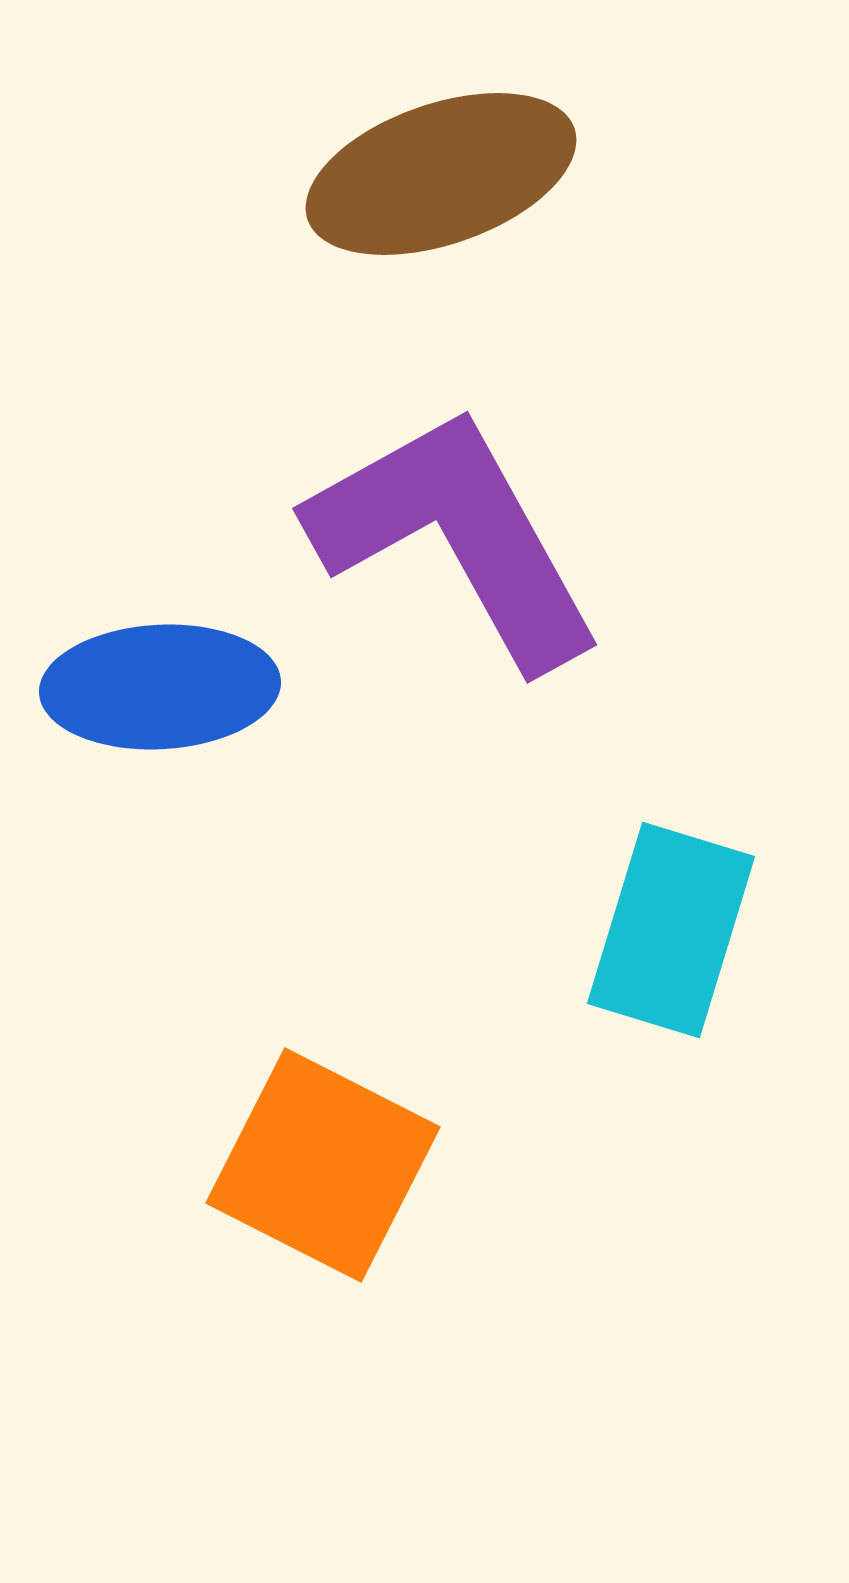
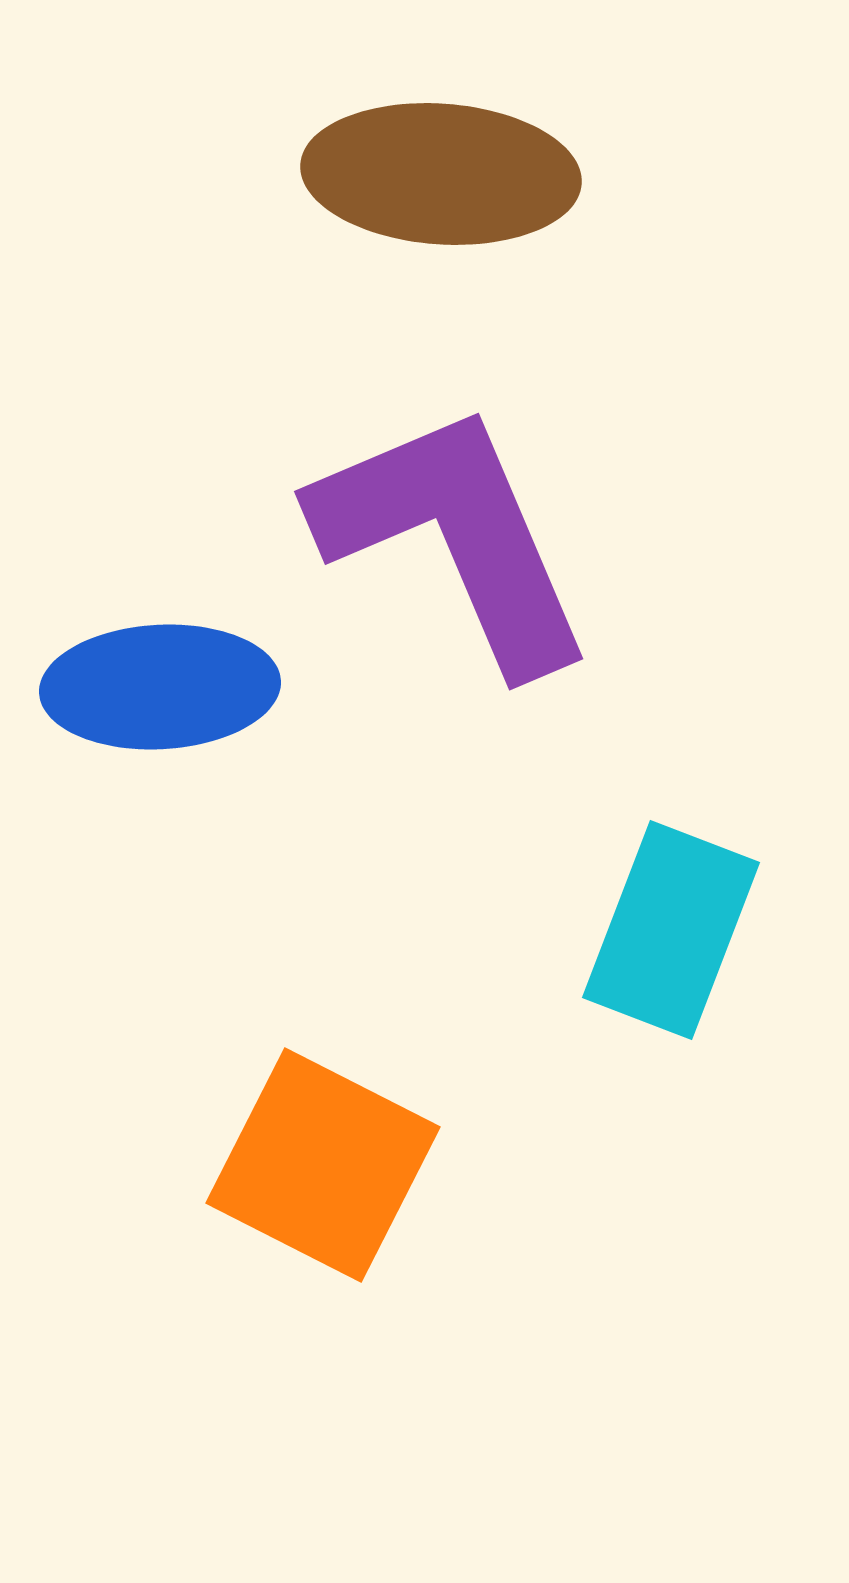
brown ellipse: rotated 23 degrees clockwise
purple L-shape: moved 2 px left; rotated 6 degrees clockwise
cyan rectangle: rotated 4 degrees clockwise
